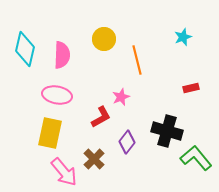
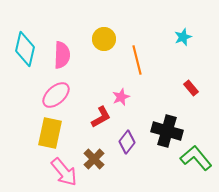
red rectangle: rotated 63 degrees clockwise
pink ellipse: moved 1 px left; rotated 52 degrees counterclockwise
